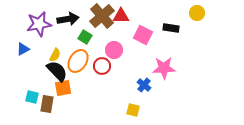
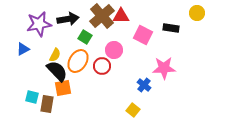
yellow square: rotated 24 degrees clockwise
